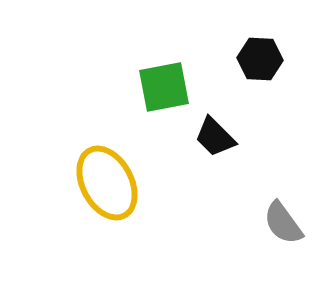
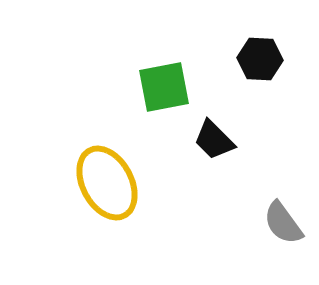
black trapezoid: moved 1 px left, 3 px down
